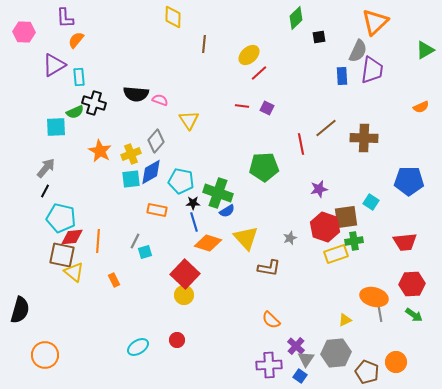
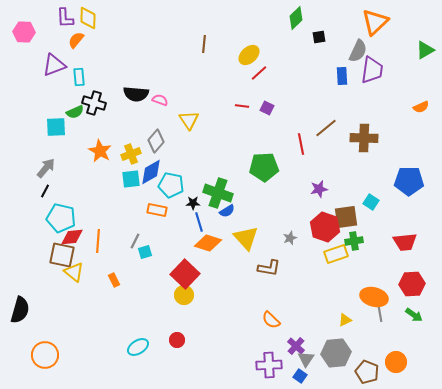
yellow diamond at (173, 17): moved 85 px left, 1 px down
purple triangle at (54, 65): rotated 10 degrees clockwise
cyan pentagon at (181, 181): moved 10 px left, 4 px down
blue line at (194, 222): moved 5 px right
